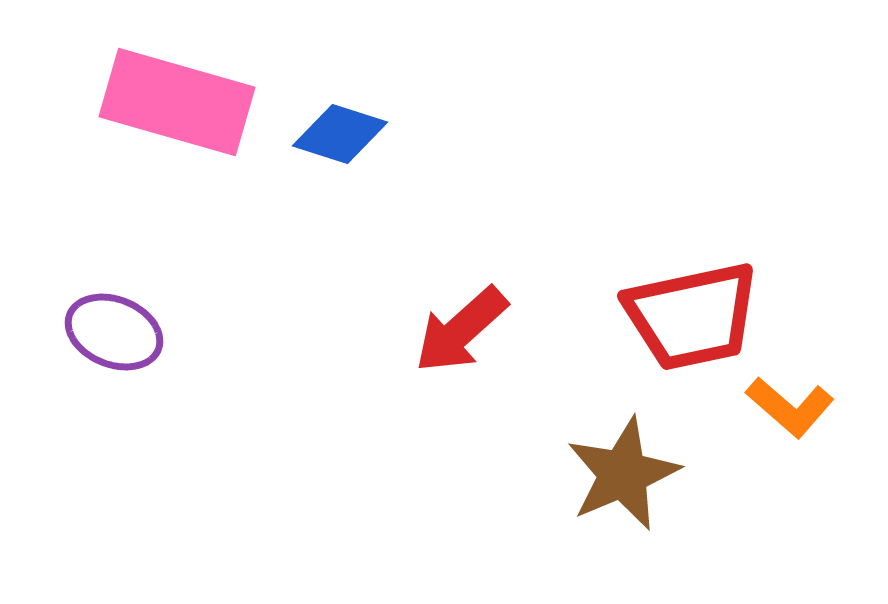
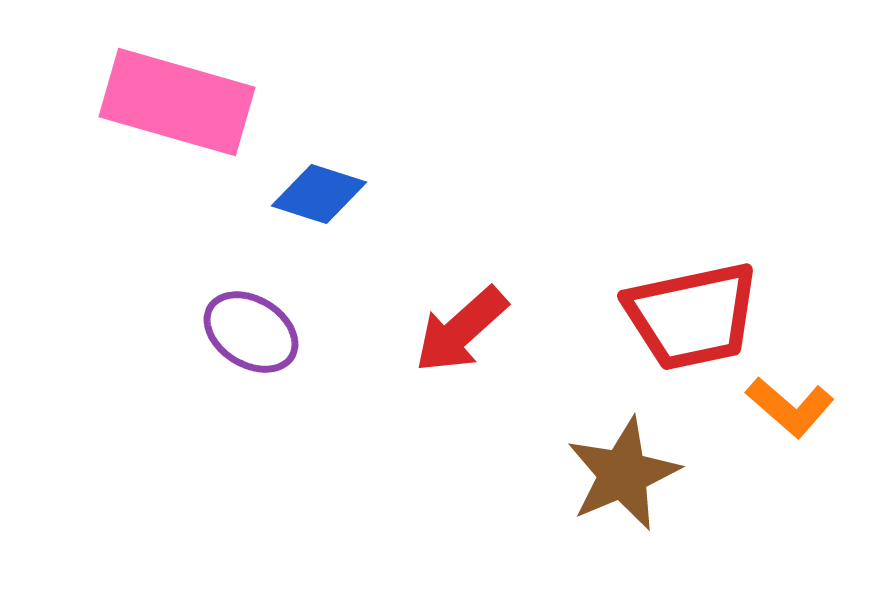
blue diamond: moved 21 px left, 60 px down
purple ellipse: moved 137 px right; rotated 10 degrees clockwise
